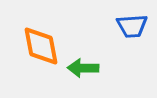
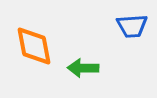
orange diamond: moved 7 px left
